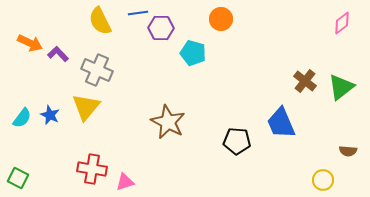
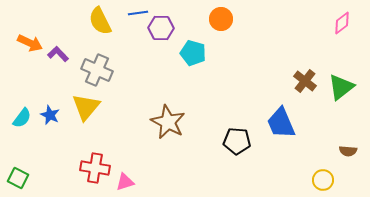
red cross: moved 3 px right, 1 px up
